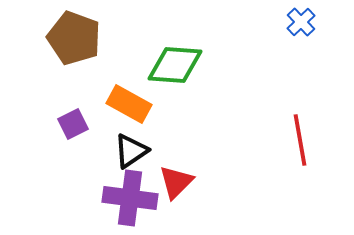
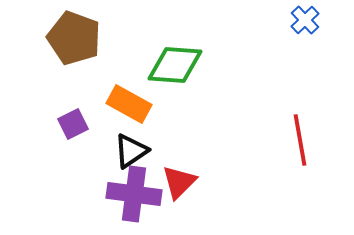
blue cross: moved 4 px right, 2 px up
red triangle: moved 3 px right
purple cross: moved 4 px right, 4 px up
